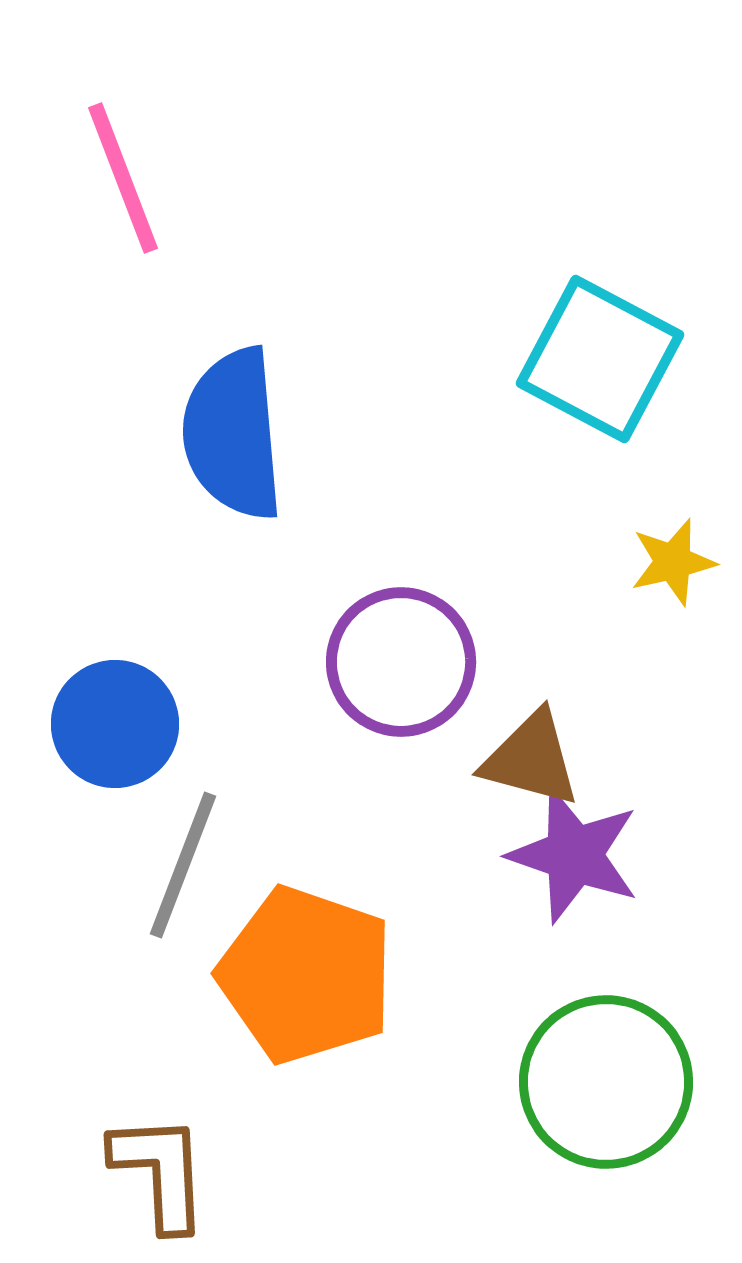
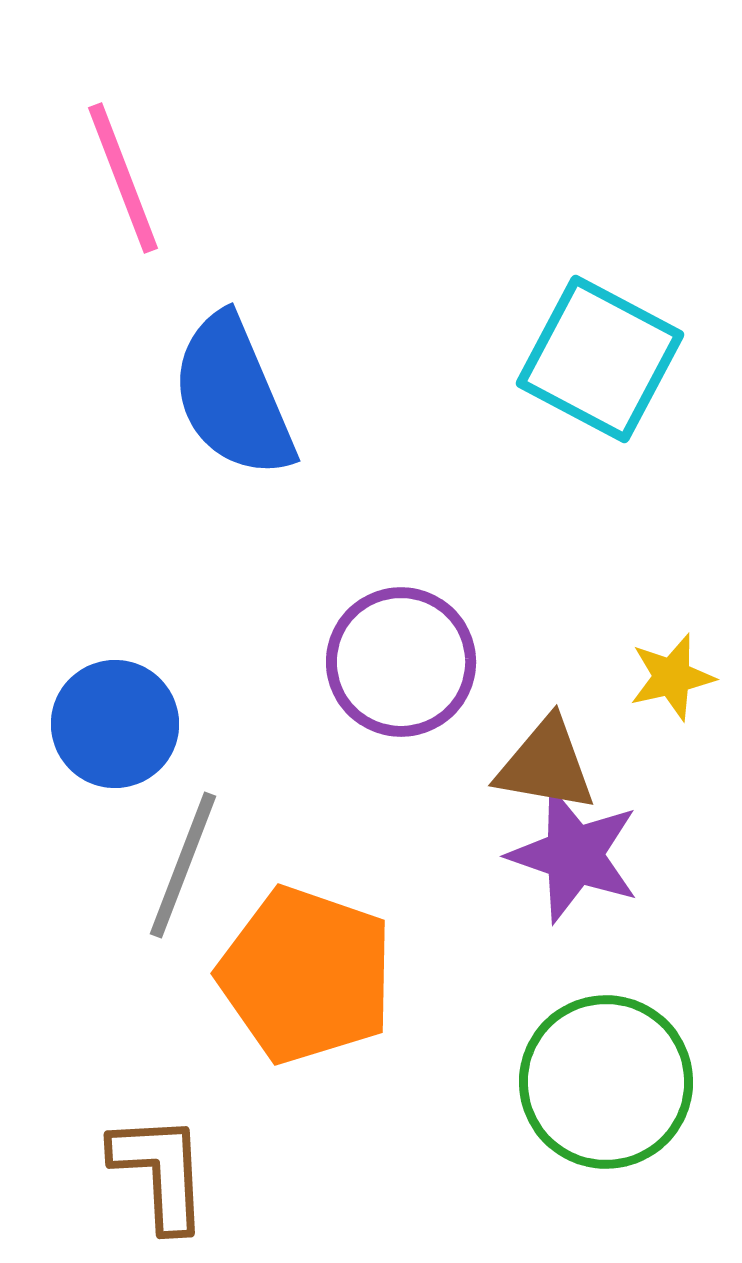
blue semicircle: moved 38 px up; rotated 18 degrees counterclockwise
yellow star: moved 1 px left, 115 px down
brown triangle: moved 15 px right, 6 px down; rotated 5 degrees counterclockwise
